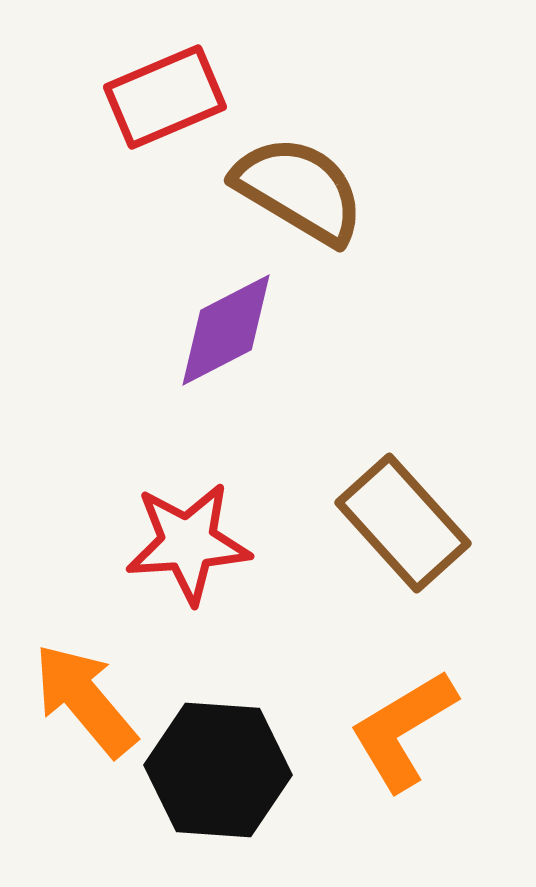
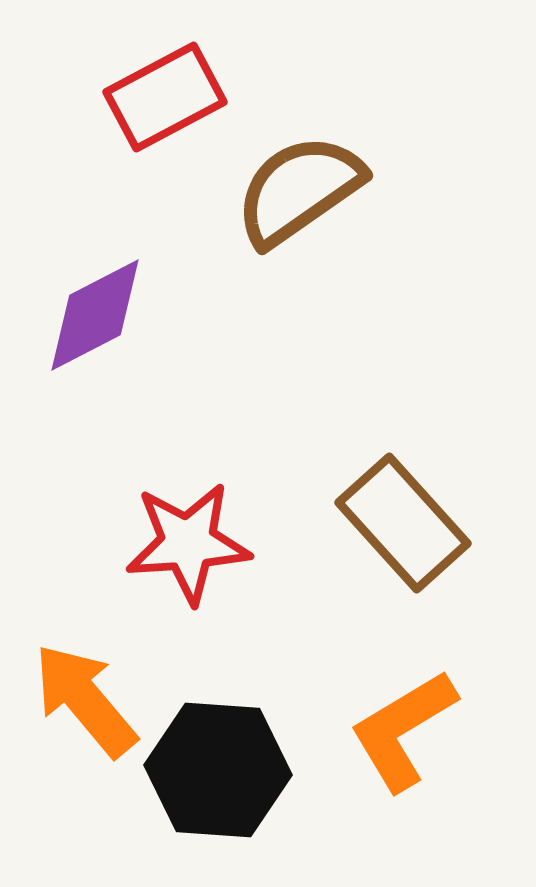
red rectangle: rotated 5 degrees counterclockwise
brown semicircle: rotated 66 degrees counterclockwise
purple diamond: moved 131 px left, 15 px up
